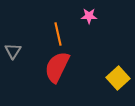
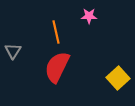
orange line: moved 2 px left, 2 px up
